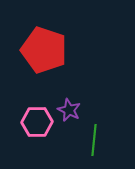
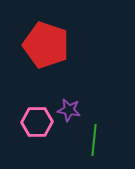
red pentagon: moved 2 px right, 5 px up
purple star: rotated 15 degrees counterclockwise
